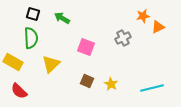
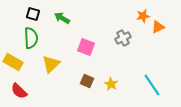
cyan line: moved 3 px up; rotated 70 degrees clockwise
